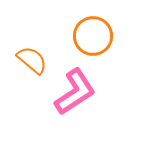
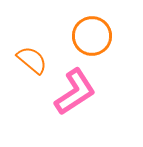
orange circle: moved 1 px left
